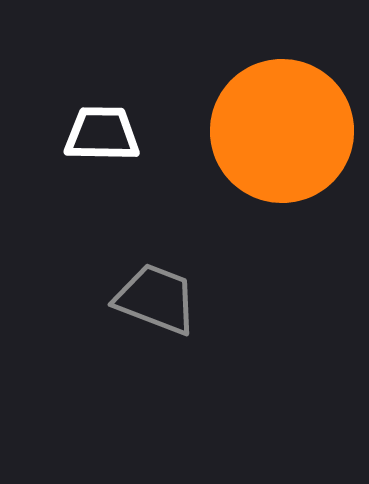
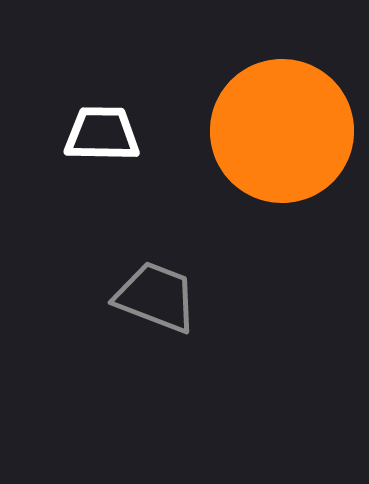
gray trapezoid: moved 2 px up
